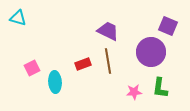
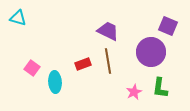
pink square: rotated 28 degrees counterclockwise
pink star: rotated 21 degrees counterclockwise
